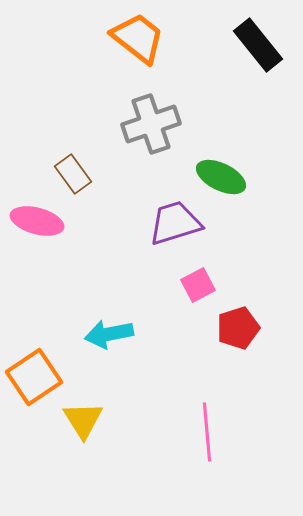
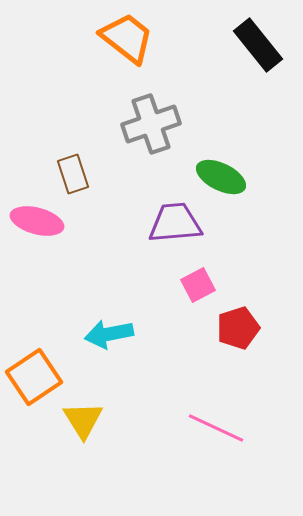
orange trapezoid: moved 11 px left
brown rectangle: rotated 18 degrees clockwise
purple trapezoid: rotated 12 degrees clockwise
pink line: moved 9 px right, 4 px up; rotated 60 degrees counterclockwise
